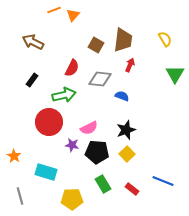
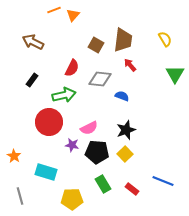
red arrow: rotated 64 degrees counterclockwise
yellow square: moved 2 px left
